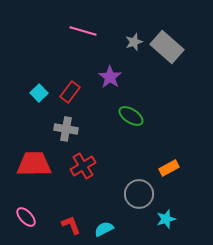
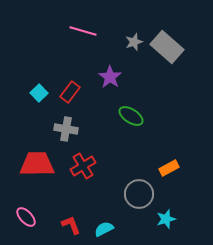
red trapezoid: moved 3 px right
